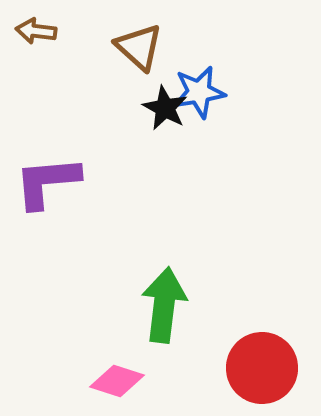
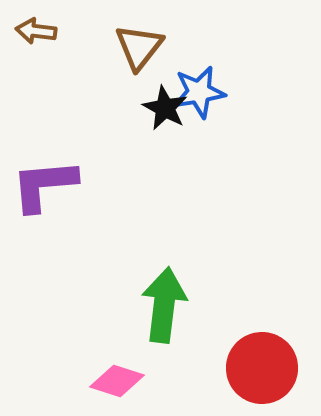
brown triangle: rotated 26 degrees clockwise
purple L-shape: moved 3 px left, 3 px down
